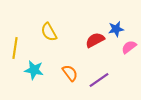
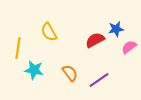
yellow line: moved 3 px right
